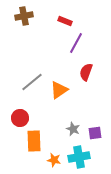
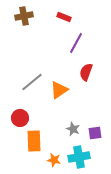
red rectangle: moved 1 px left, 4 px up
